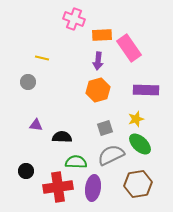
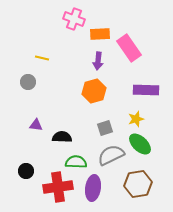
orange rectangle: moved 2 px left, 1 px up
orange hexagon: moved 4 px left, 1 px down
